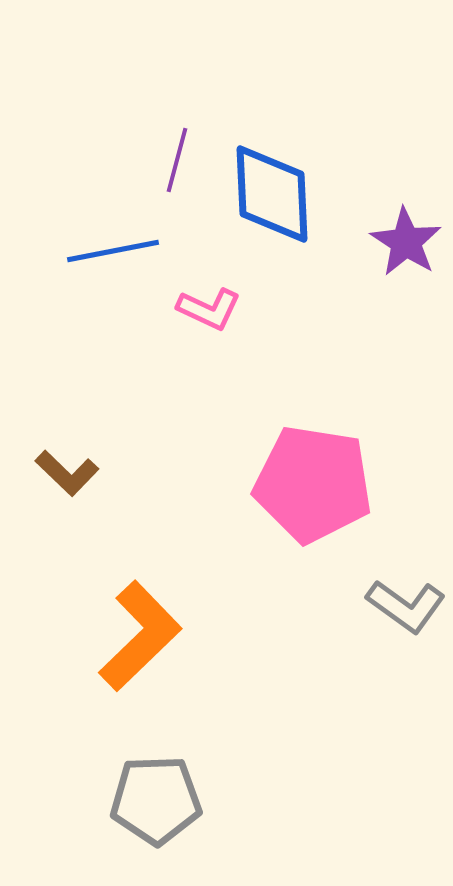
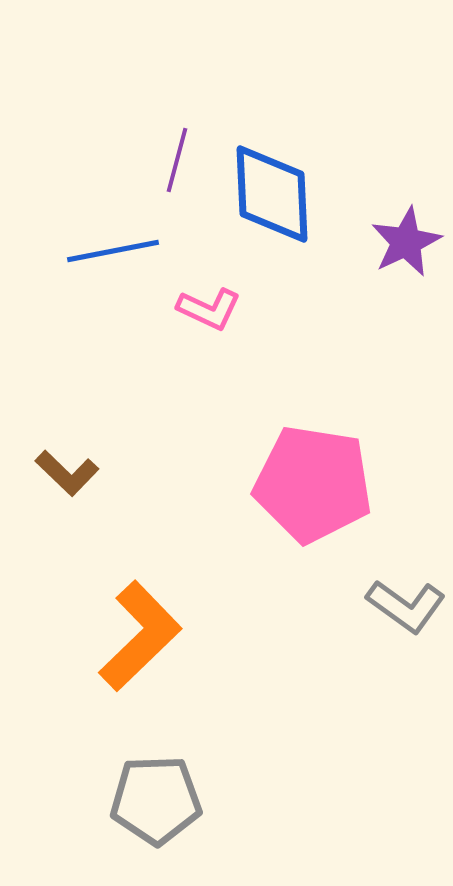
purple star: rotated 14 degrees clockwise
